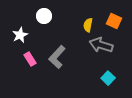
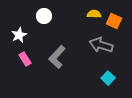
yellow semicircle: moved 6 px right, 11 px up; rotated 80 degrees clockwise
white star: moved 1 px left
pink rectangle: moved 5 px left
